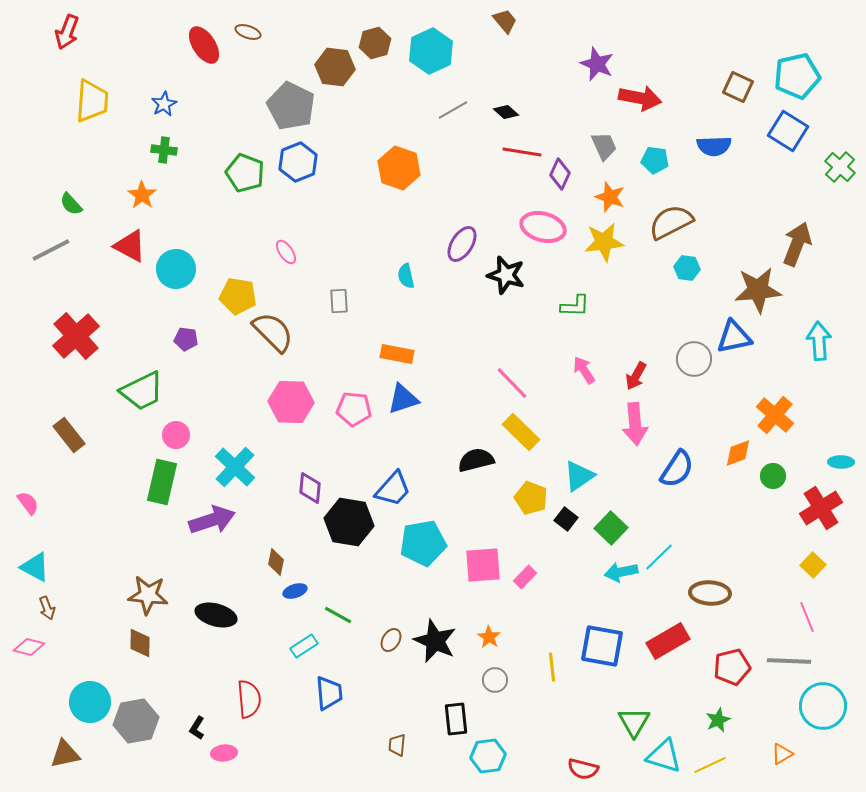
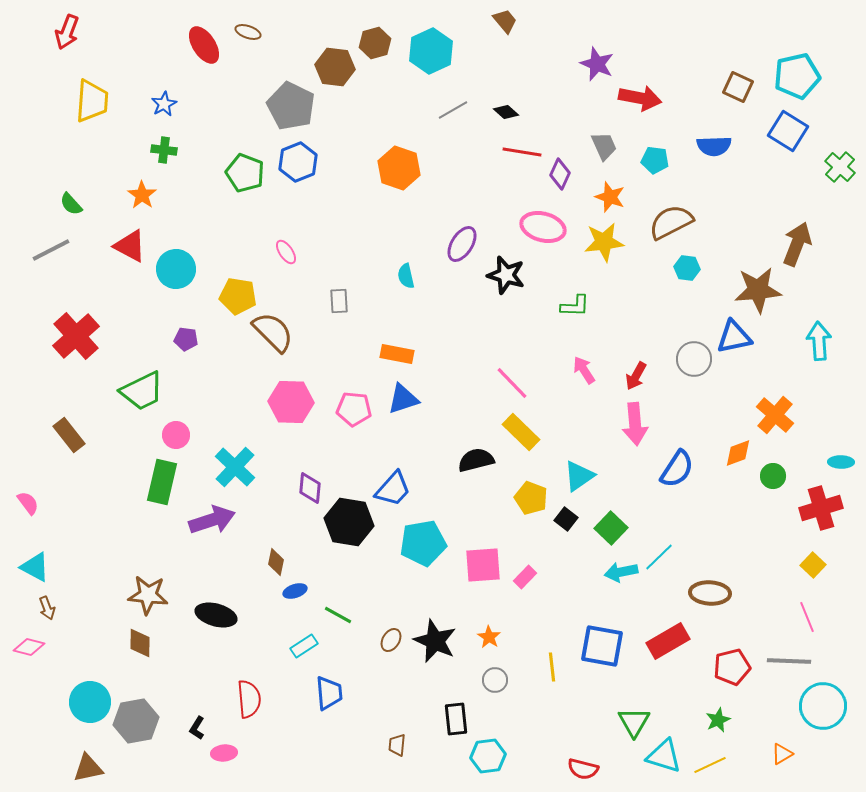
red cross at (821, 508): rotated 15 degrees clockwise
brown triangle at (65, 754): moved 23 px right, 14 px down
